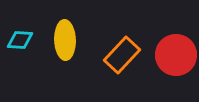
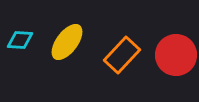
yellow ellipse: moved 2 px right, 2 px down; rotated 39 degrees clockwise
